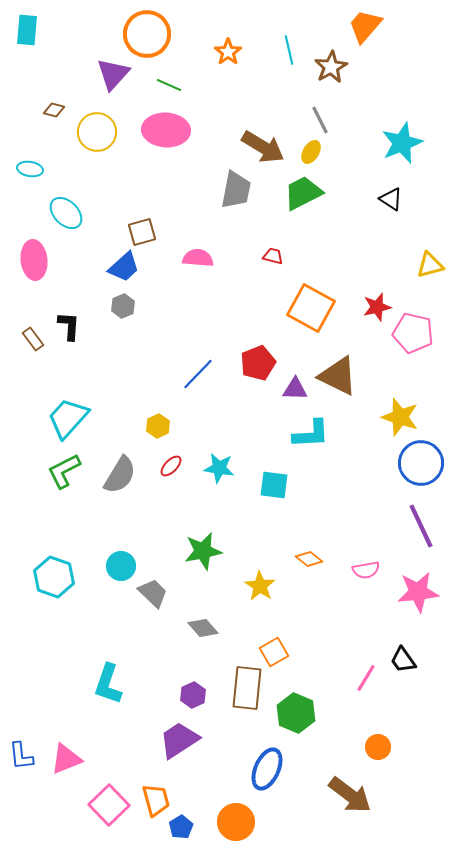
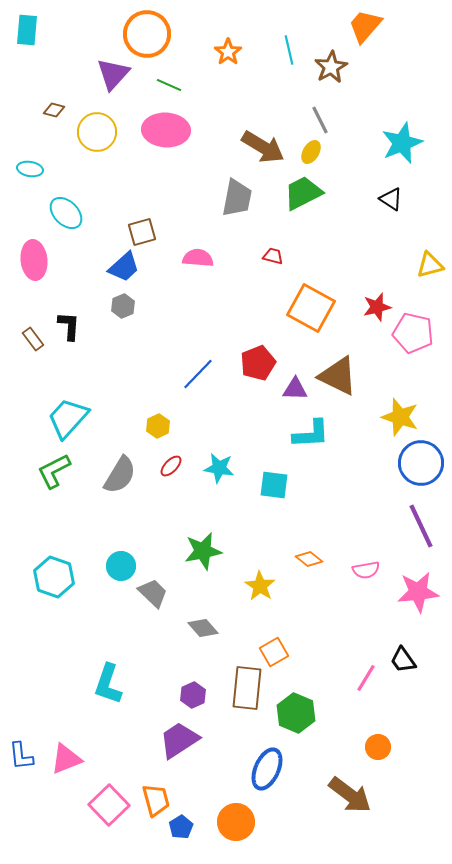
gray trapezoid at (236, 190): moved 1 px right, 8 px down
green L-shape at (64, 471): moved 10 px left
